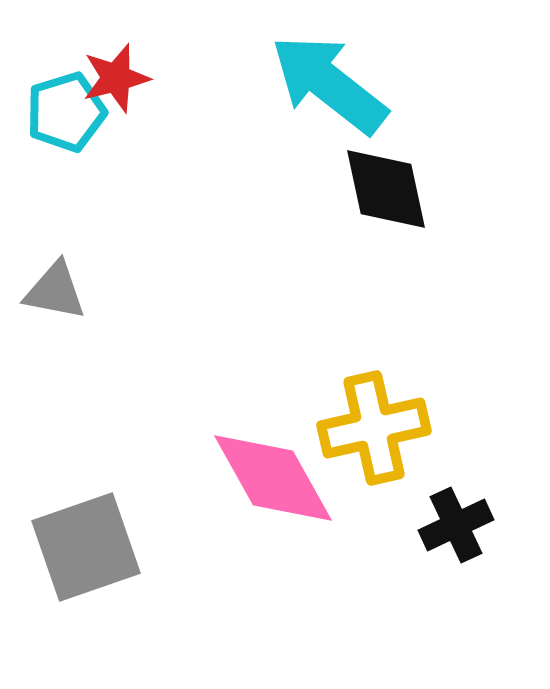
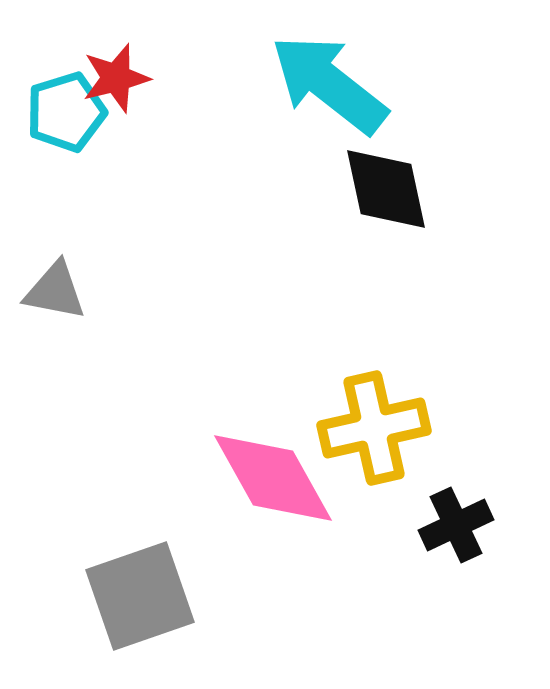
gray square: moved 54 px right, 49 px down
